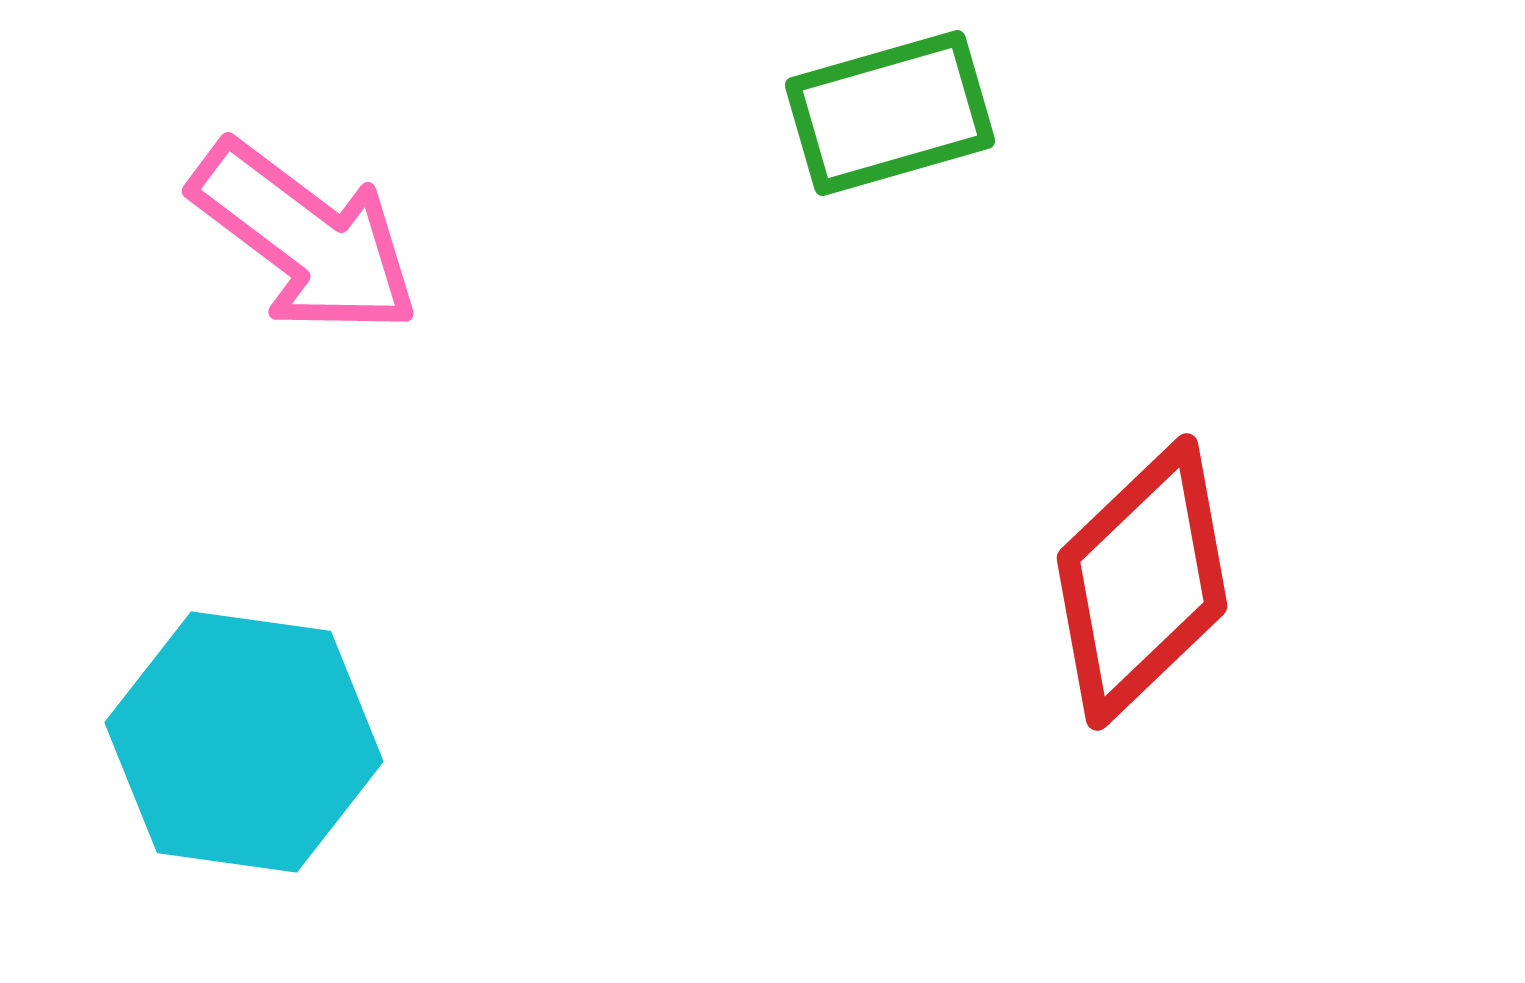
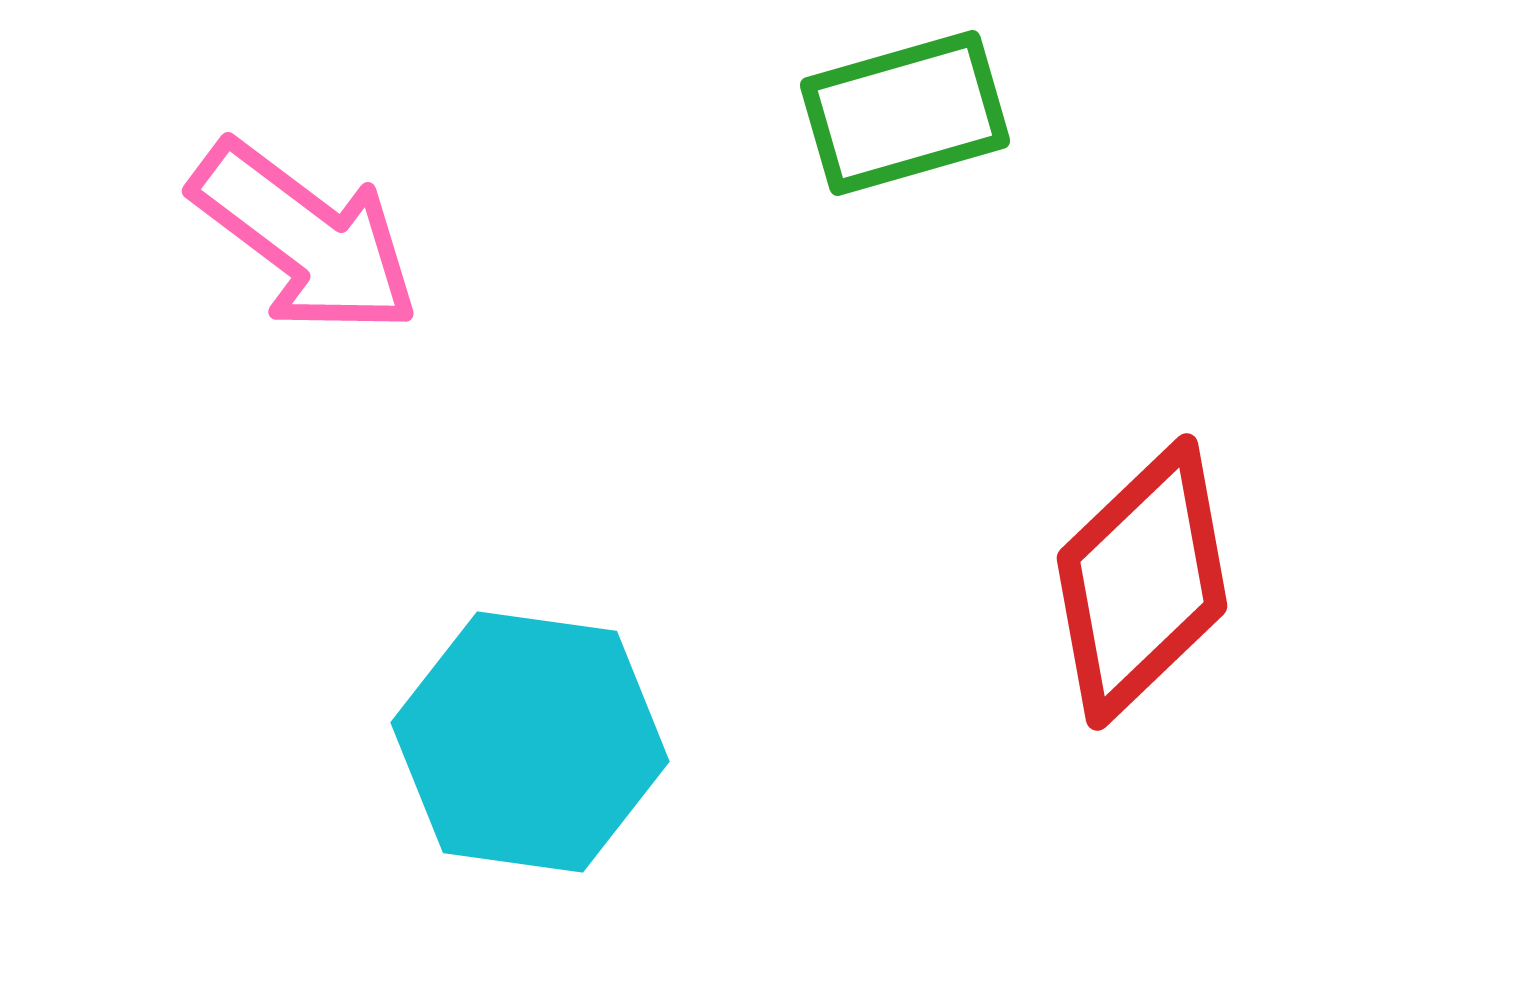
green rectangle: moved 15 px right
cyan hexagon: moved 286 px right
